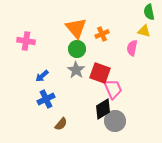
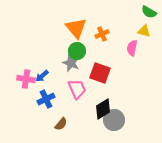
green semicircle: rotated 49 degrees counterclockwise
pink cross: moved 38 px down
green circle: moved 2 px down
gray star: moved 5 px left, 7 px up; rotated 12 degrees counterclockwise
pink trapezoid: moved 36 px left
gray circle: moved 1 px left, 1 px up
